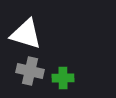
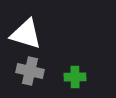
green cross: moved 12 px right, 1 px up
